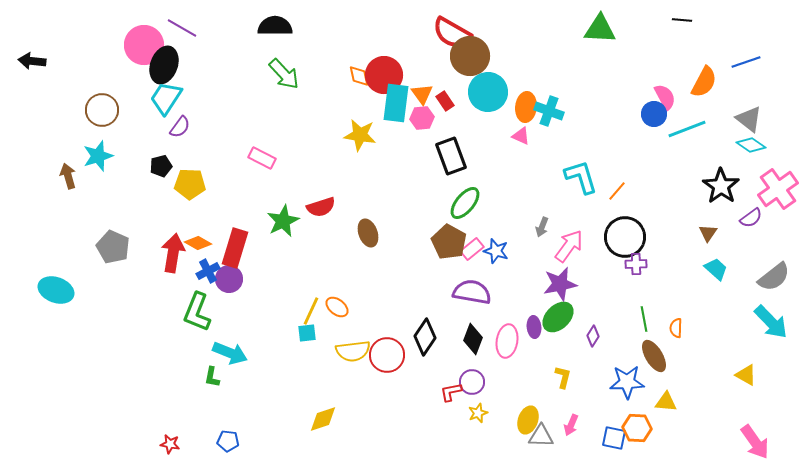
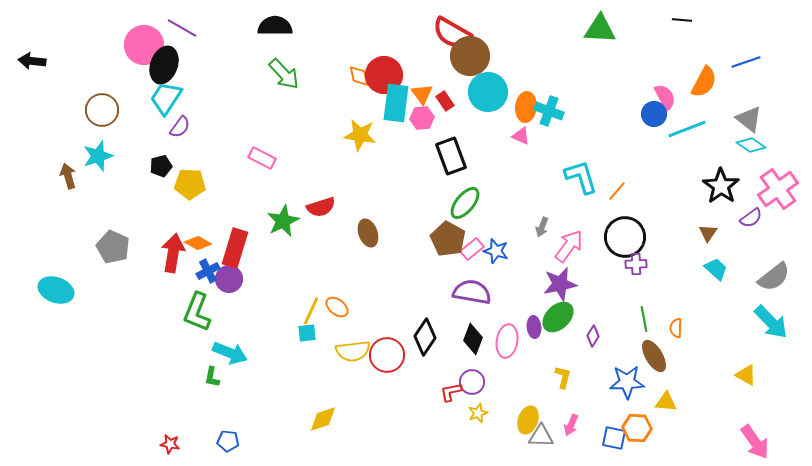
brown pentagon at (449, 242): moved 1 px left, 3 px up
